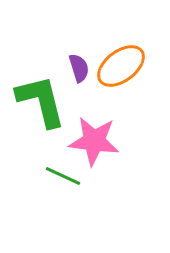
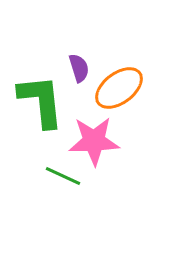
orange ellipse: moved 2 px left, 22 px down
green L-shape: rotated 8 degrees clockwise
pink star: rotated 9 degrees counterclockwise
